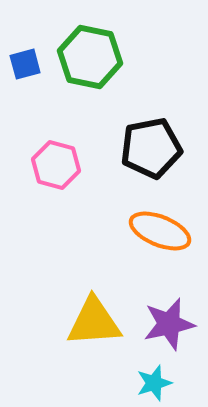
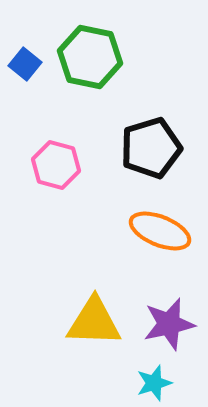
blue square: rotated 36 degrees counterclockwise
black pentagon: rotated 6 degrees counterclockwise
yellow triangle: rotated 6 degrees clockwise
